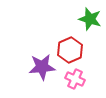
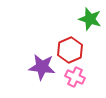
purple star: rotated 12 degrees clockwise
pink cross: moved 2 px up
